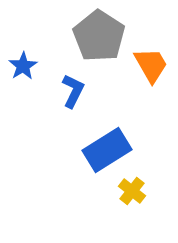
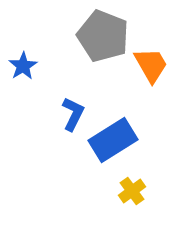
gray pentagon: moved 4 px right; rotated 12 degrees counterclockwise
blue L-shape: moved 23 px down
blue rectangle: moved 6 px right, 10 px up
yellow cross: rotated 16 degrees clockwise
